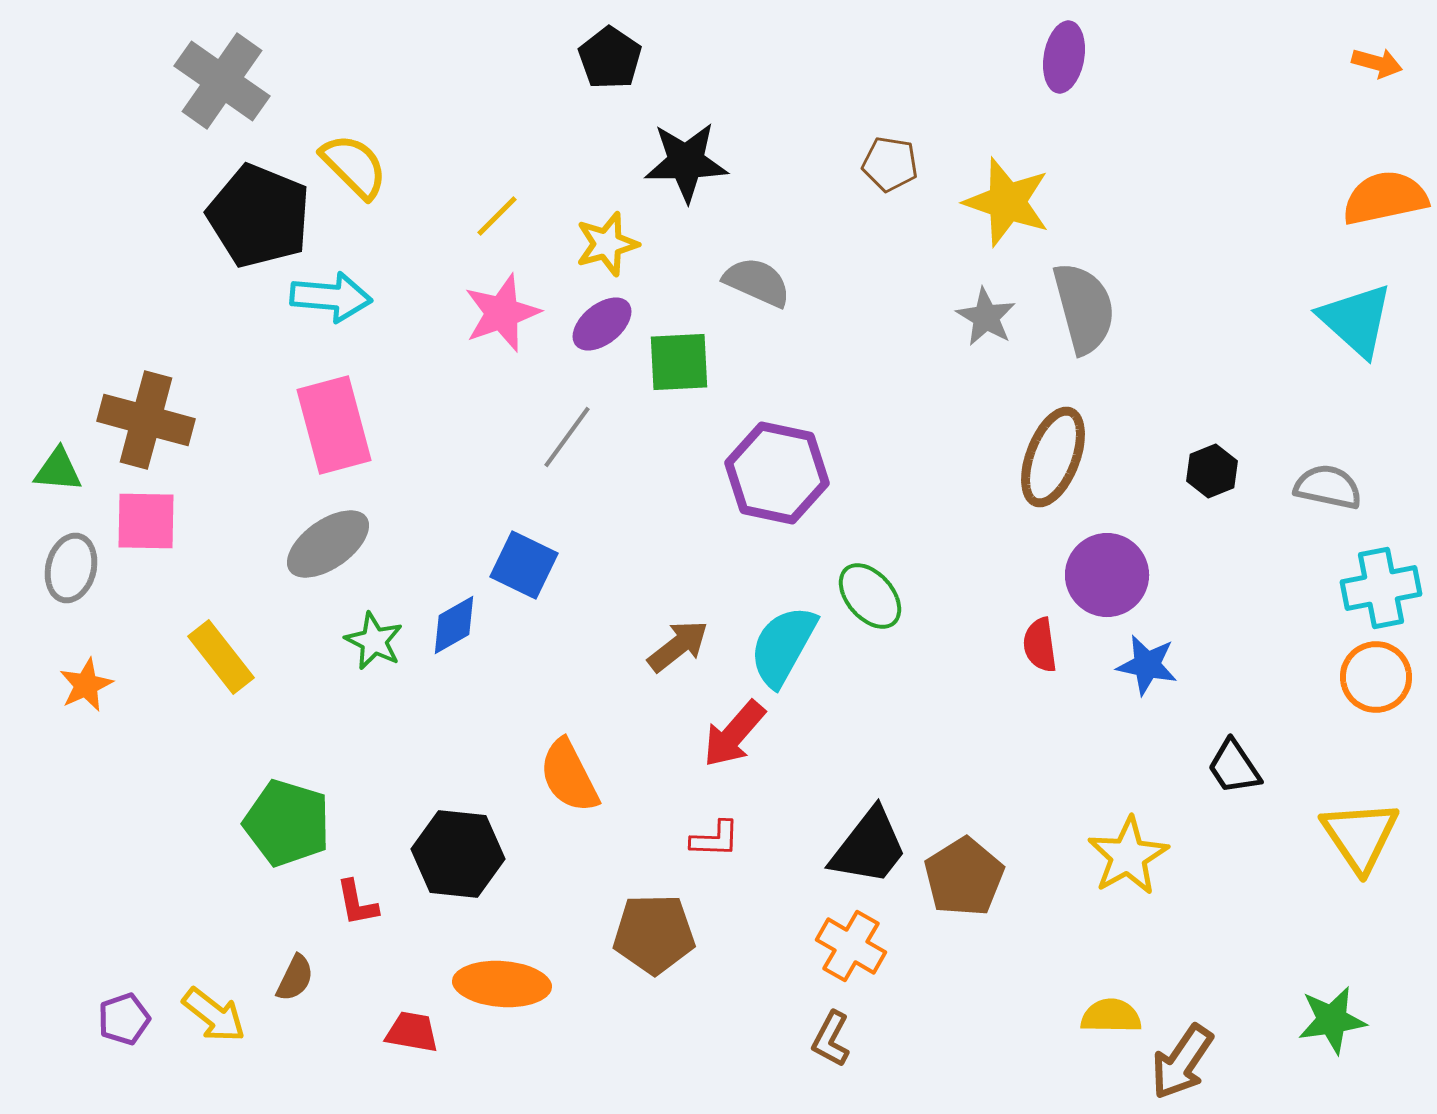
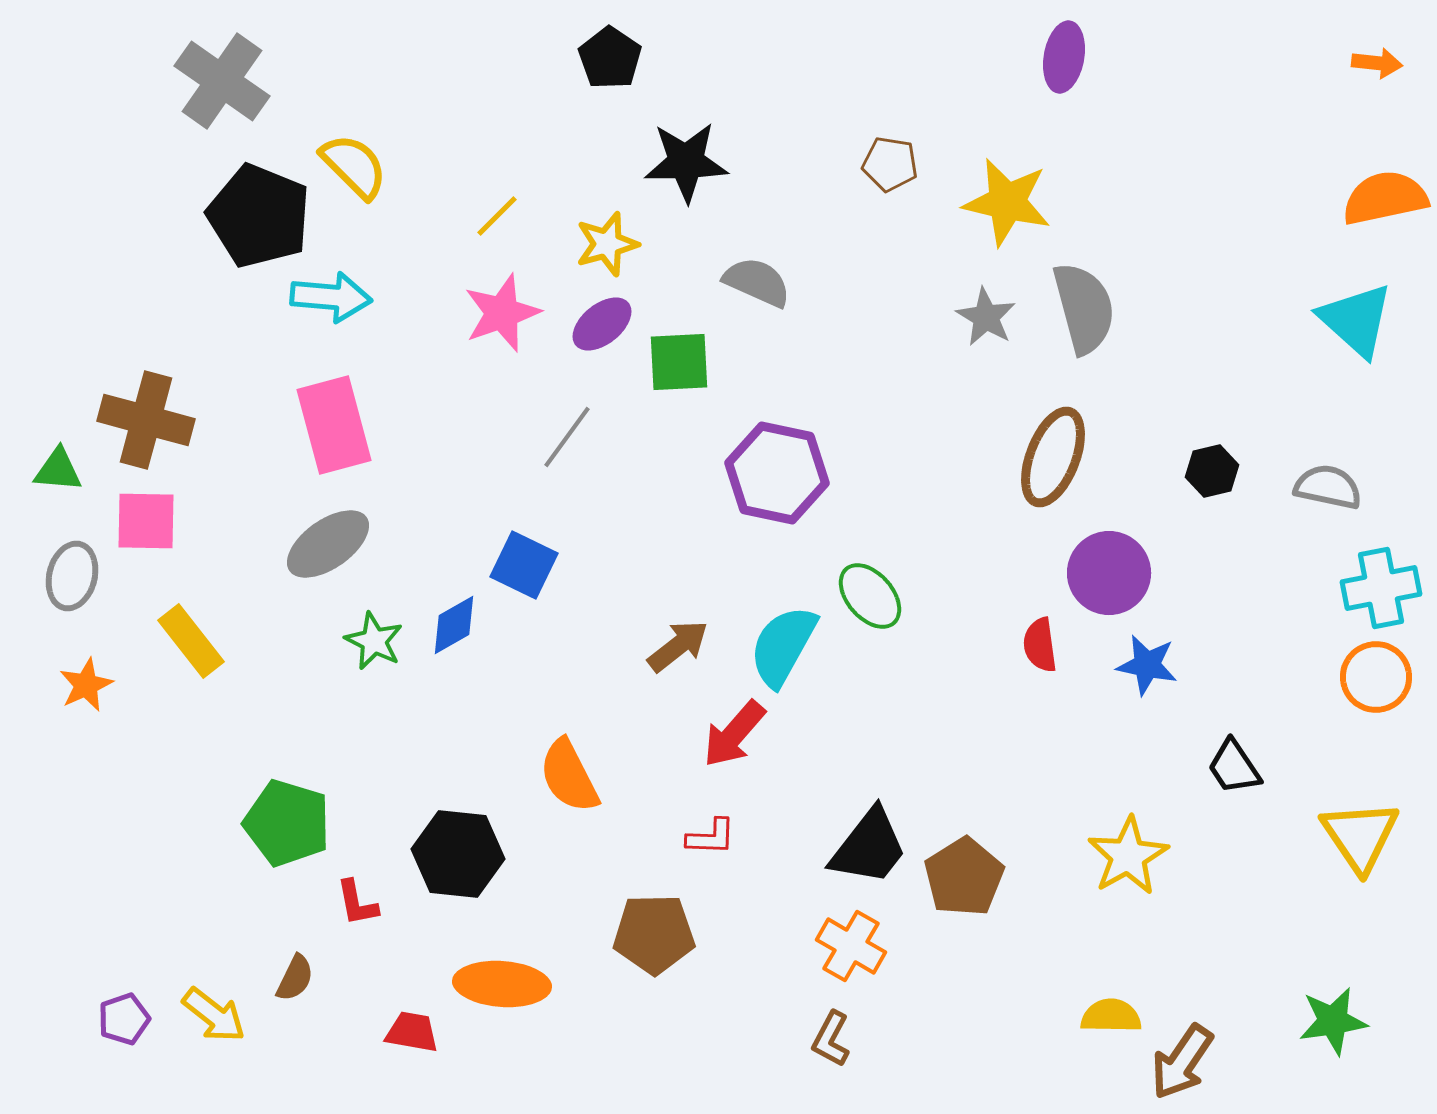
orange arrow at (1377, 63): rotated 9 degrees counterclockwise
yellow star at (1007, 202): rotated 6 degrees counterclockwise
black hexagon at (1212, 471): rotated 9 degrees clockwise
gray ellipse at (71, 568): moved 1 px right, 8 px down
purple circle at (1107, 575): moved 2 px right, 2 px up
yellow rectangle at (221, 657): moved 30 px left, 16 px up
red L-shape at (715, 839): moved 4 px left, 2 px up
green star at (1332, 1020): moved 1 px right, 1 px down
